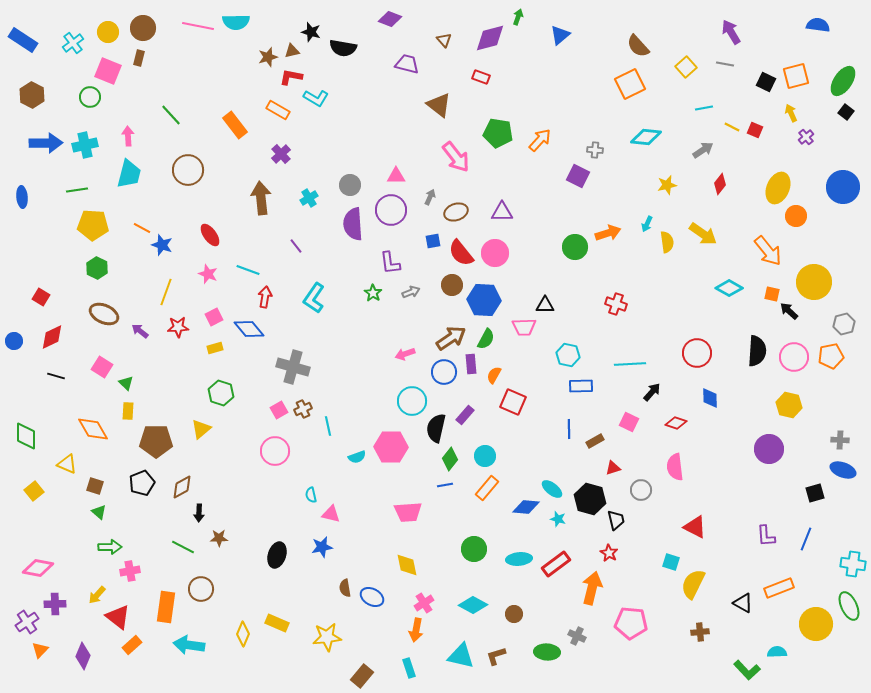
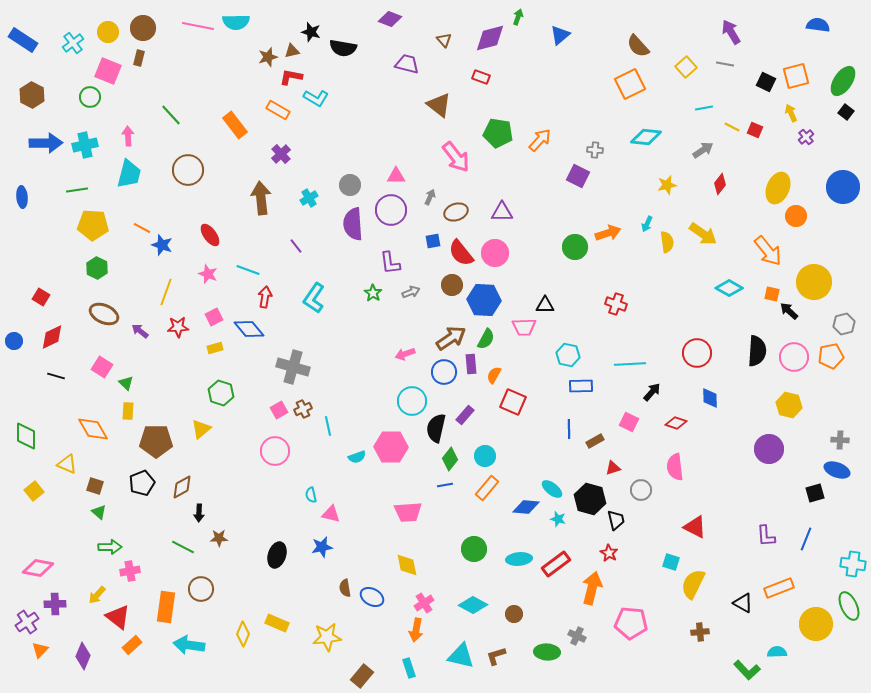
blue ellipse at (843, 470): moved 6 px left
